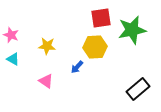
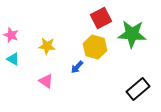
red square: rotated 20 degrees counterclockwise
green star: moved 4 px down; rotated 16 degrees clockwise
yellow hexagon: rotated 20 degrees clockwise
